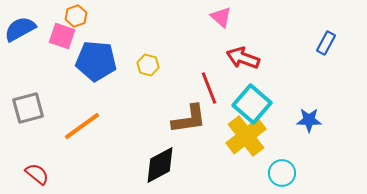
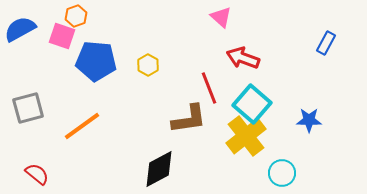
yellow hexagon: rotated 15 degrees clockwise
black diamond: moved 1 px left, 4 px down
